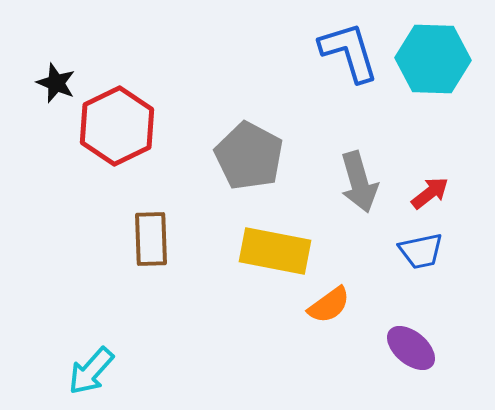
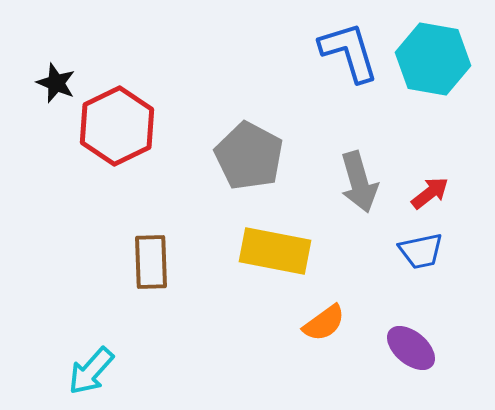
cyan hexagon: rotated 8 degrees clockwise
brown rectangle: moved 23 px down
orange semicircle: moved 5 px left, 18 px down
